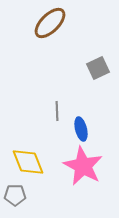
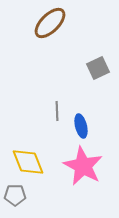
blue ellipse: moved 3 px up
